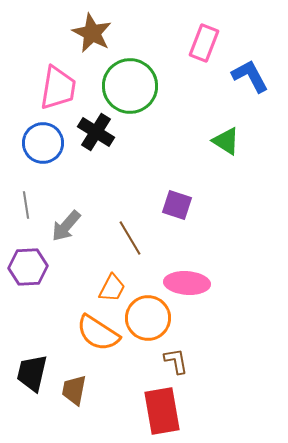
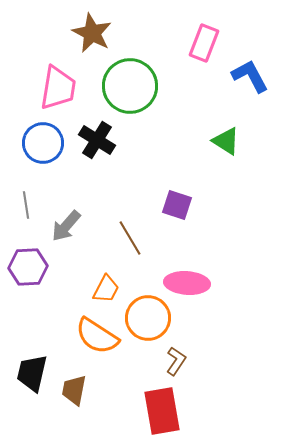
black cross: moved 1 px right, 8 px down
orange trapezoid: moved 6 px left, 1 px down
orange semicircle: moved 1 px left, 3 px down
brown L-shape: rotated 44 degrees clockwise
